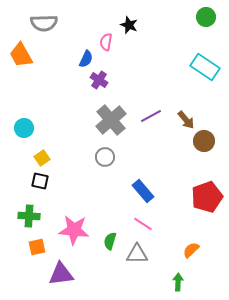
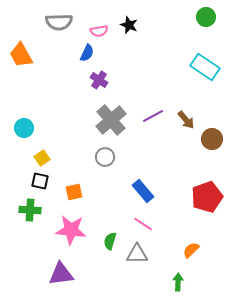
gray semicircle: moved 15 px right, 1 px up
pink semicircle: moved 7 px left, 11 px up; rotated 108 degrees counterclockwise
blue semicircle: moved 1 px right, 6 px up
purple line: moved 2 px right
brown circle: moved 8 px right, 2 px up
green cross: moved 1 px right, 6 px up
pink star: moved 3 px left
orange square: moved 37 px right, 55 px up
